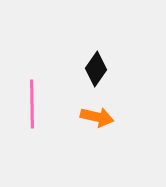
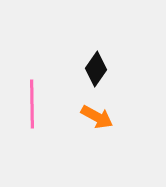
orange arrow: rotated 16 degrees clockwise
